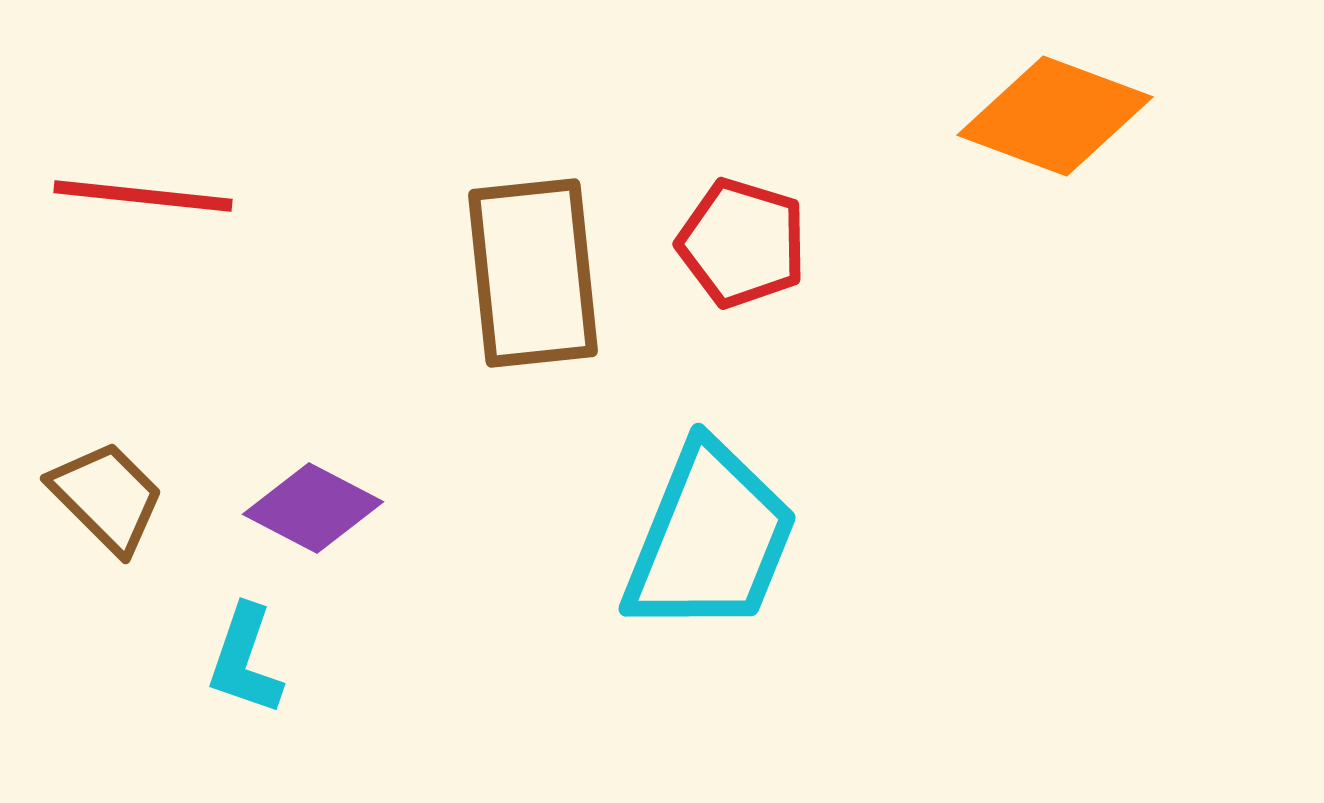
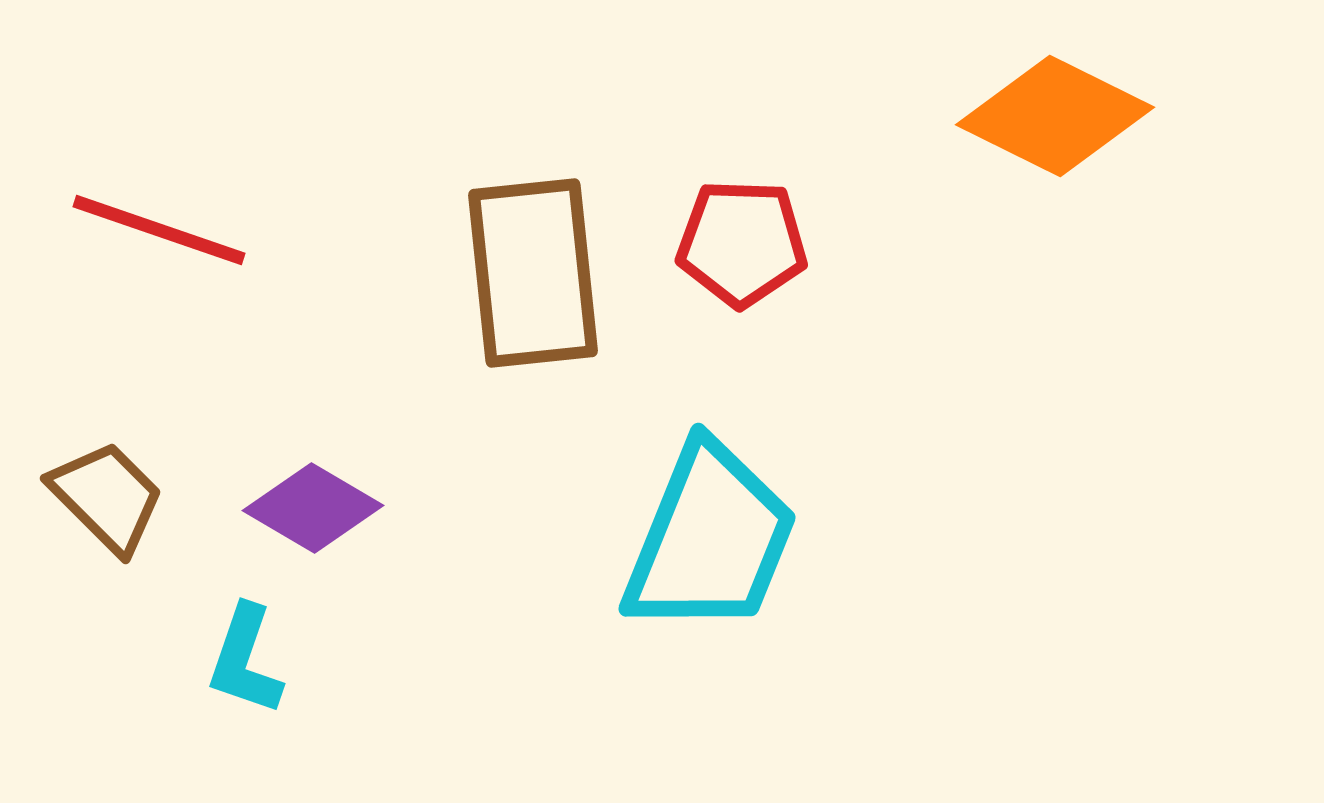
orange diamond: rotated 6 degrees clockwise
red line: moved 16 px right, 34 px down; rotated 13 degrees clockwise
red pentagon: rotated 15 degrees counterclockwise
purple diamond: rotated 3 degrees clockwise
